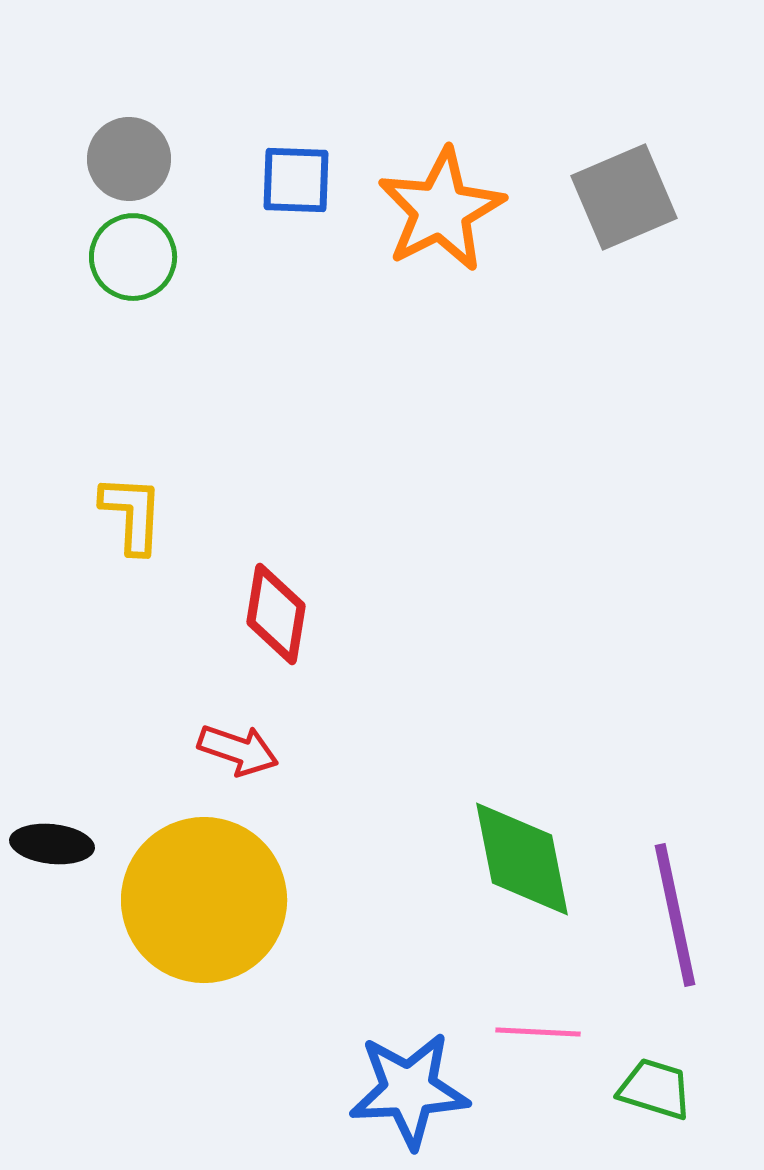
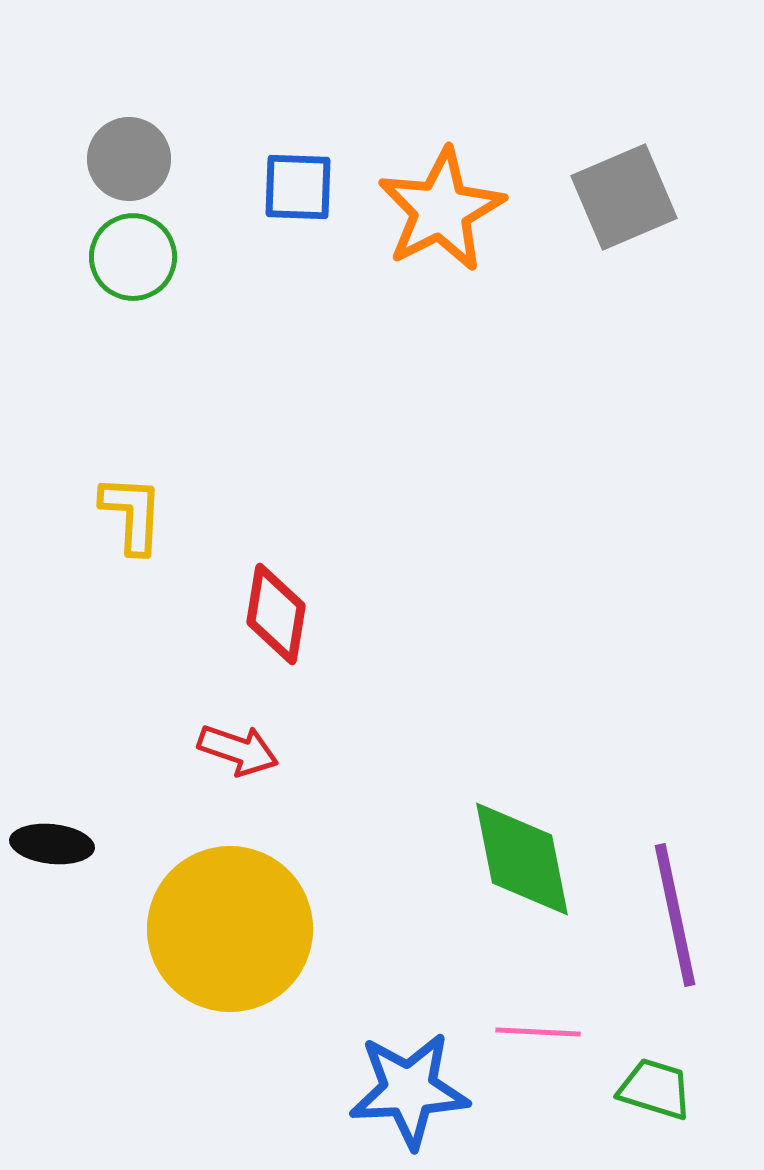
blue square: moved 2 px right, 7 px down
yellow circle: moved 26 px right, 29 px down
